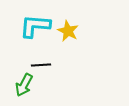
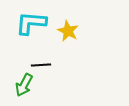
cyan L-shape: moved 4 px left, 3 px up
